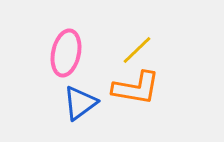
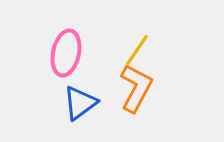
yellow line: rotated 12 degrees counterclockwise
orange L-shape: rotated 72 degrees counterclockwise
